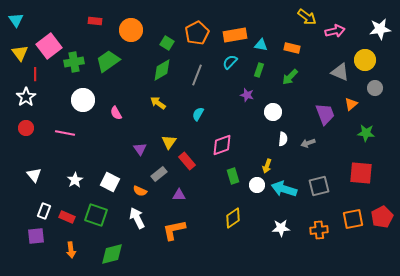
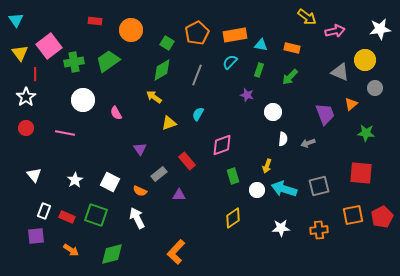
yellow arrow at (158, 103): moved 4 px left, 6 px up
yellow triangle at (169, 142): moved 19 px up; rotated 35 degrees clockwise
white circle at (257, 185): moved 5 px down
orange square at (353, 219): moved 4 px up
orange L-shape at (174, 230): moved 2 px right, 22 px down; rotated 35 degrees counterclockwise
orange arrow at (71, 250): rotated 49 degrees counterclockwise
